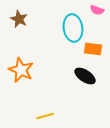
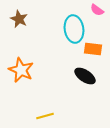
pink semicircle: rotated 16 degrees clockwise
cyan ellipse: moved 1 px right, 1 px down
